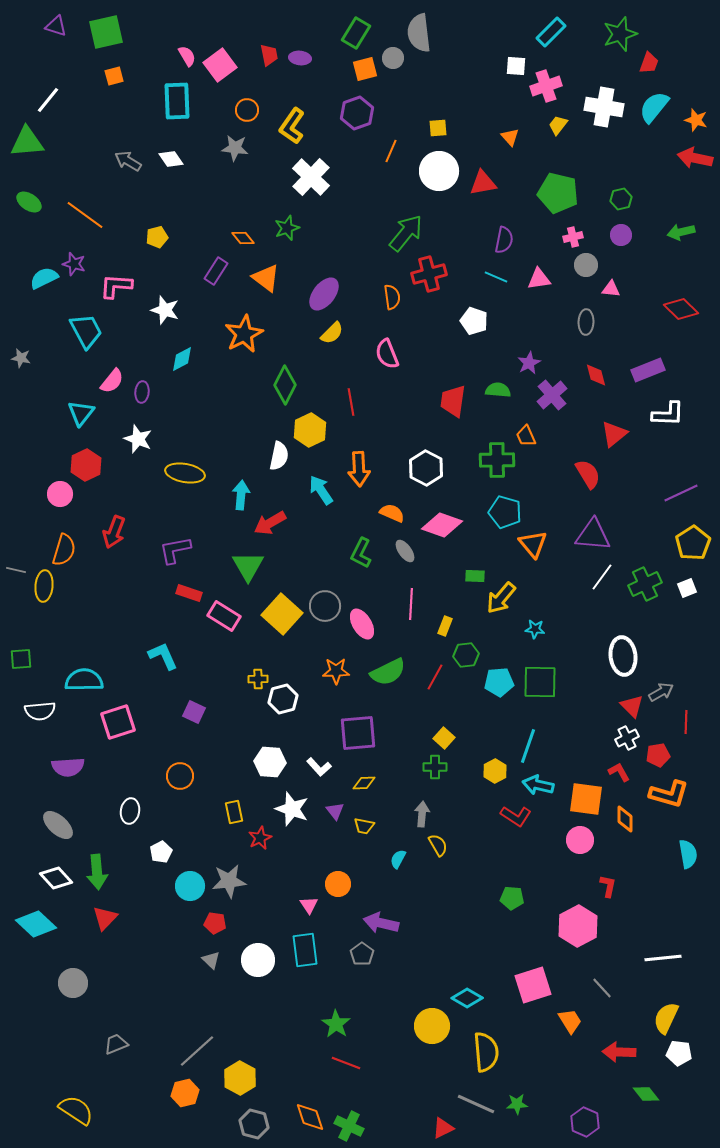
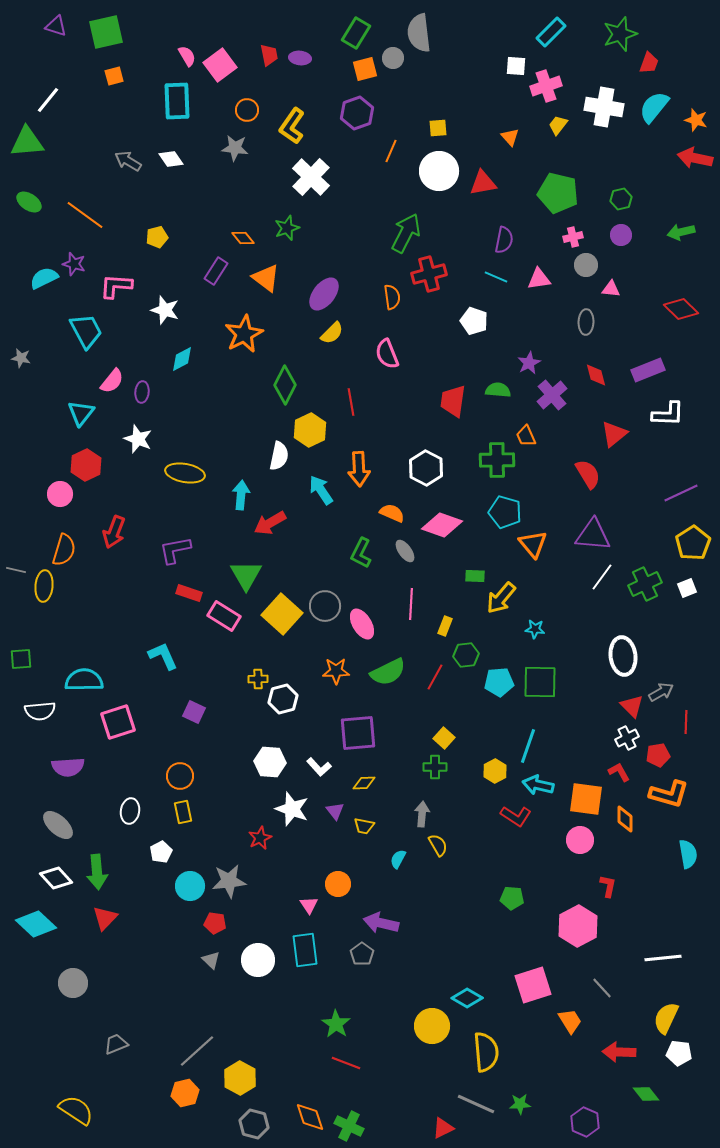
green arrow at (406, 233): rotated 12 degrees counterclockwise
green triangle at (248, 566): moved 2 px left, 9 px down
yellow rectangle at (234, 812): moved 51 px left
green star at (517, 1104): moved 3 px right
